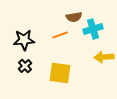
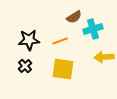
brown semicircle: rotated 21 degrees counterclockwise
orange line: moved 6 px down
black star: moved 5 px right
yellow square: moved 3 px right, 4 px up
